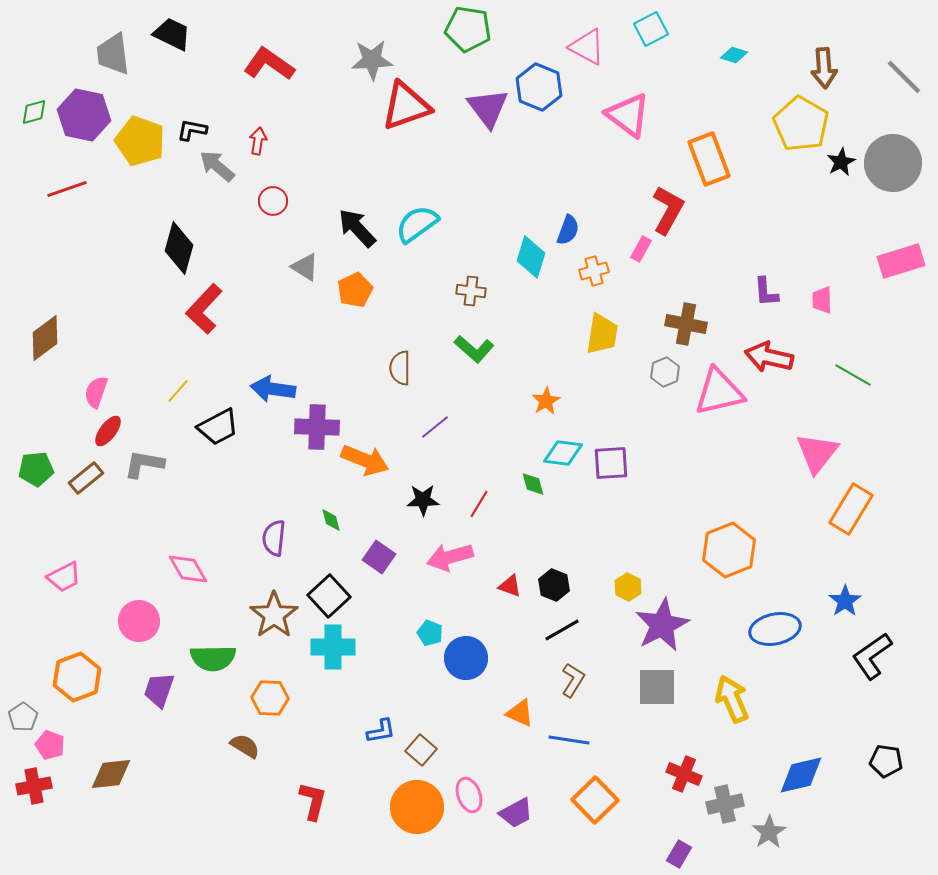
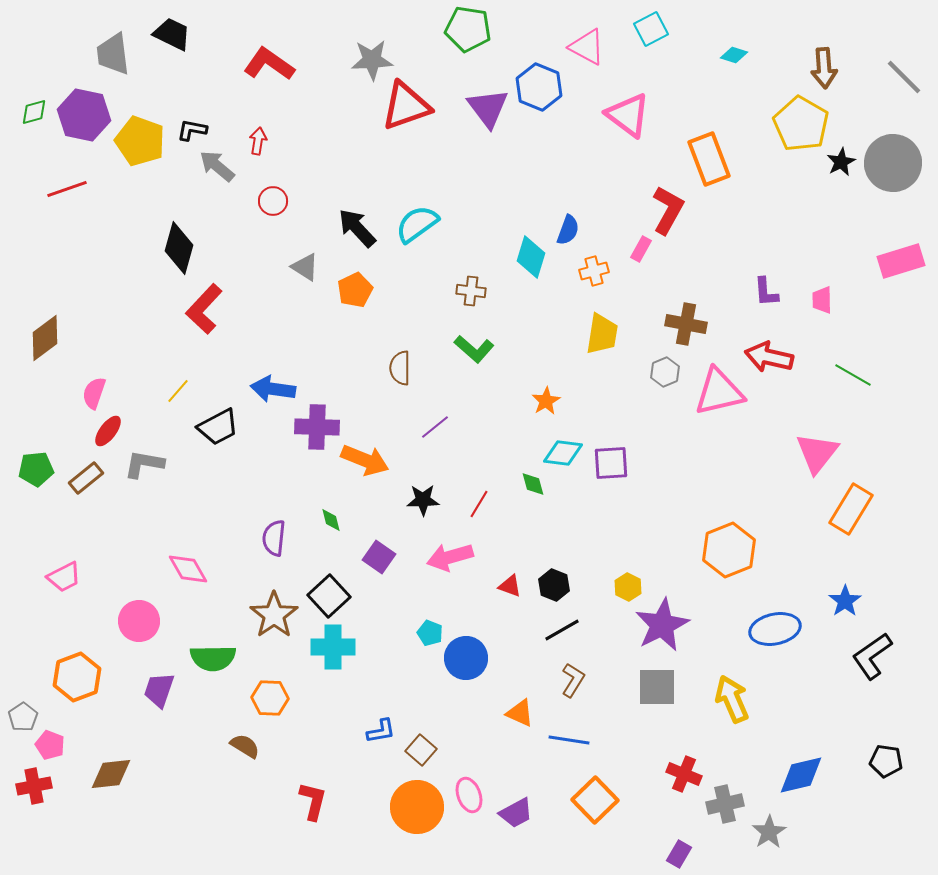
pink semicircle at (96, 392): moved 2 px left, 1 px down
